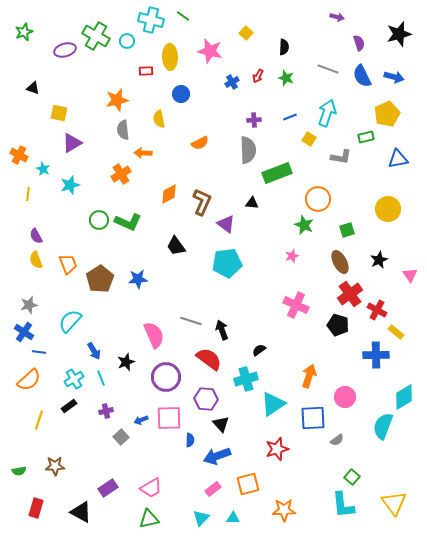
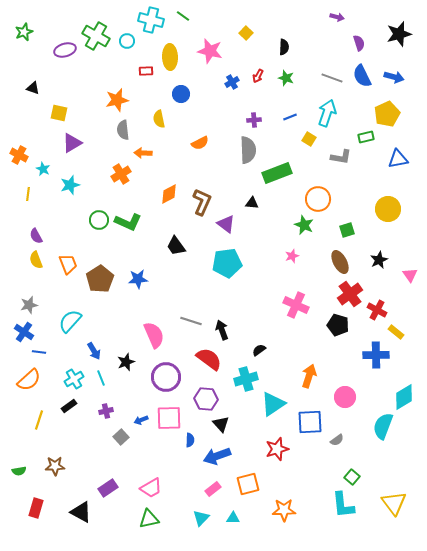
gray line at (328, 69): moved 4 px right, 9 px down
blue square at (313, 418): moved 3 px left, 4 px down
